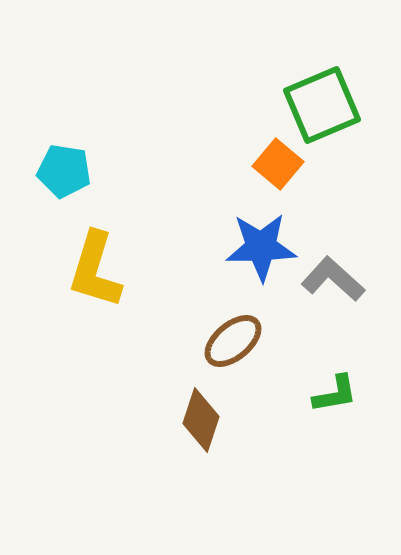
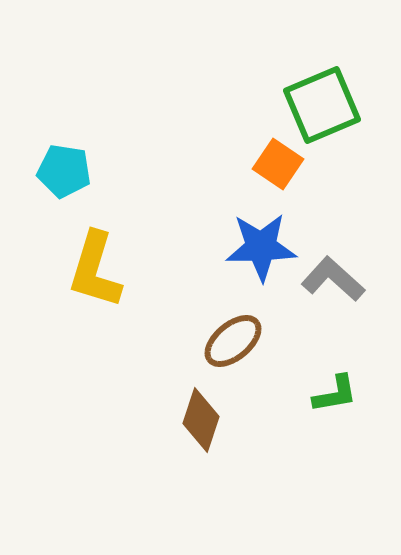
orange square: rotated 6 degrees counterclockwise
